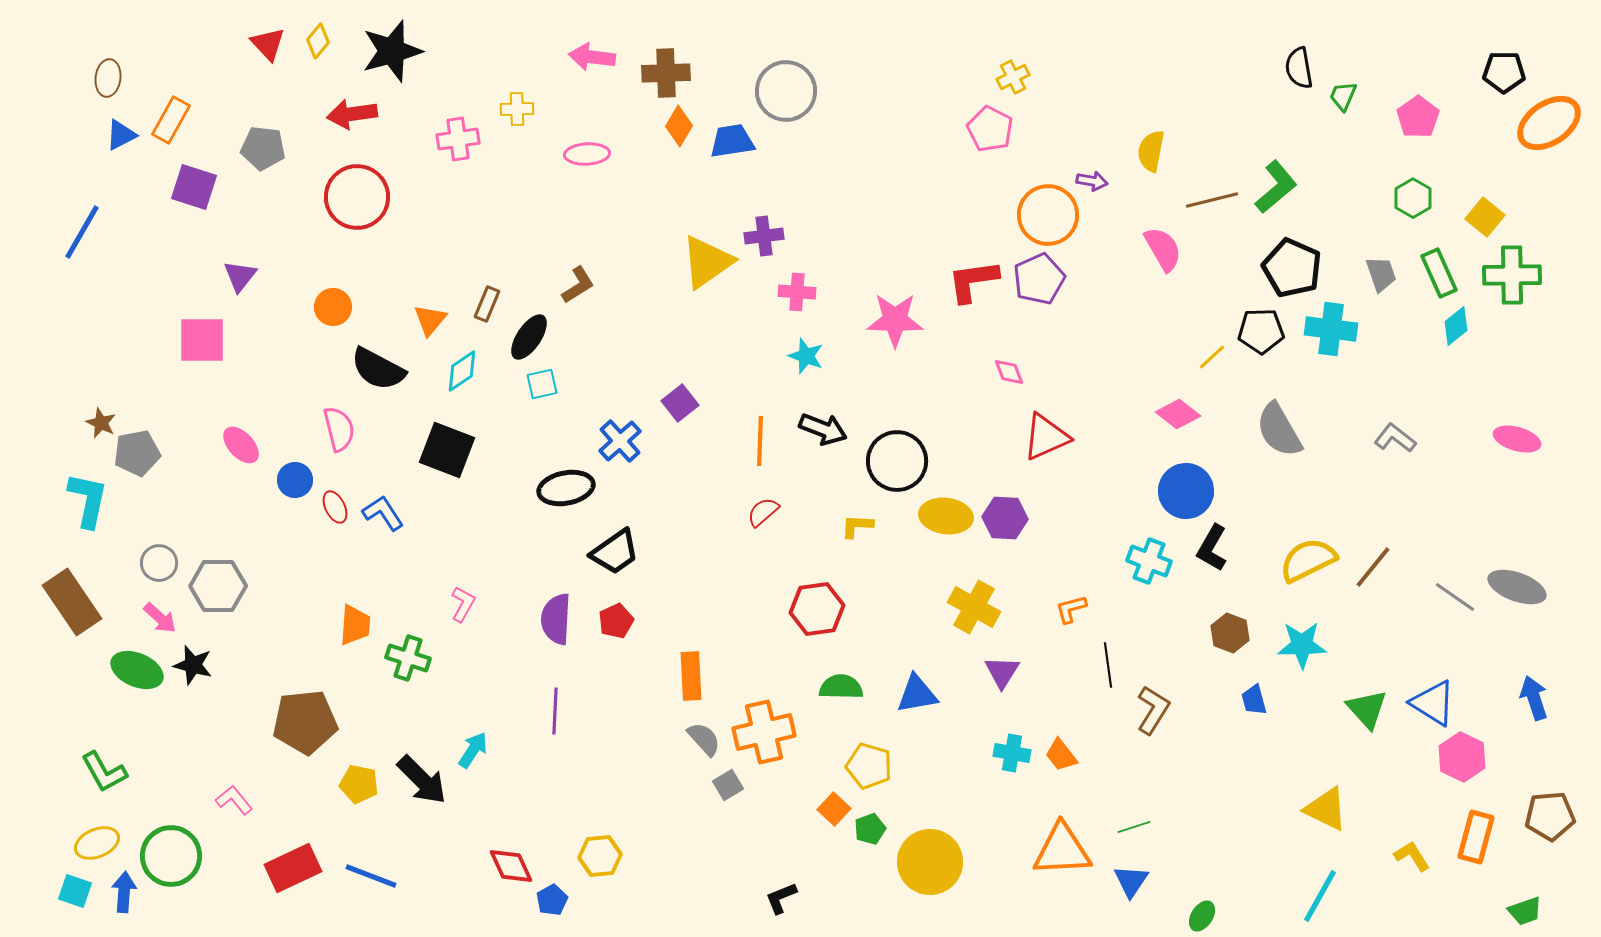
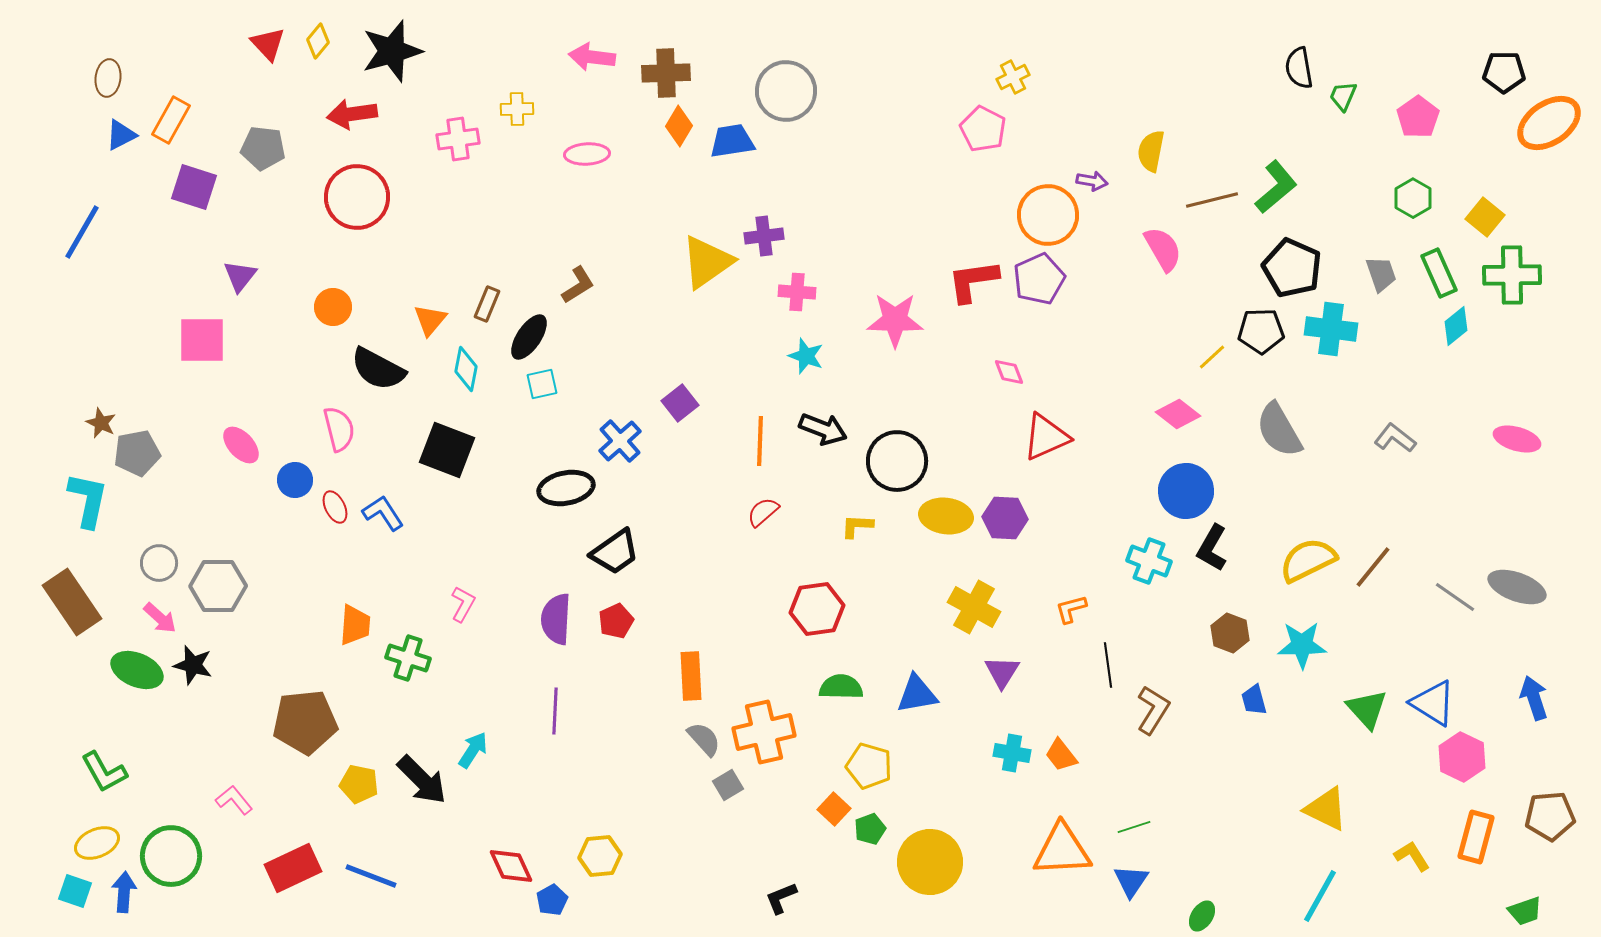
pink pentagon at (990, 129): moved 7 px left
cyan diamond at (462, 371): moved 4 px right, 2 px up; rotated 45 degrees counterclockwise
